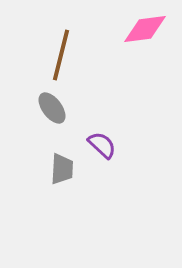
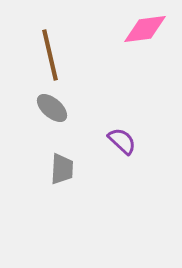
brown line: moved 11 px left; rotated 27 degrees counterclockwise
gray ellipse: rotated 12 degrees counterclockwise
purple semicircle: moved 20 px right, 4 px up
